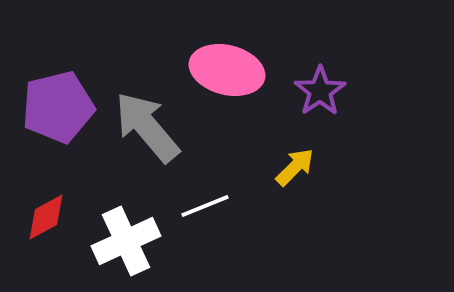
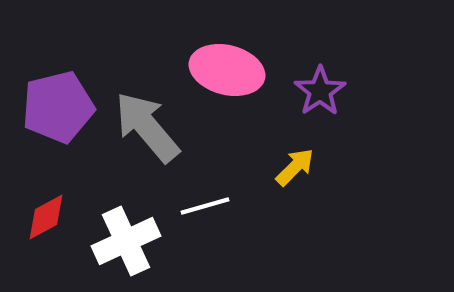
white line: rotated 6 degrees clockwise
